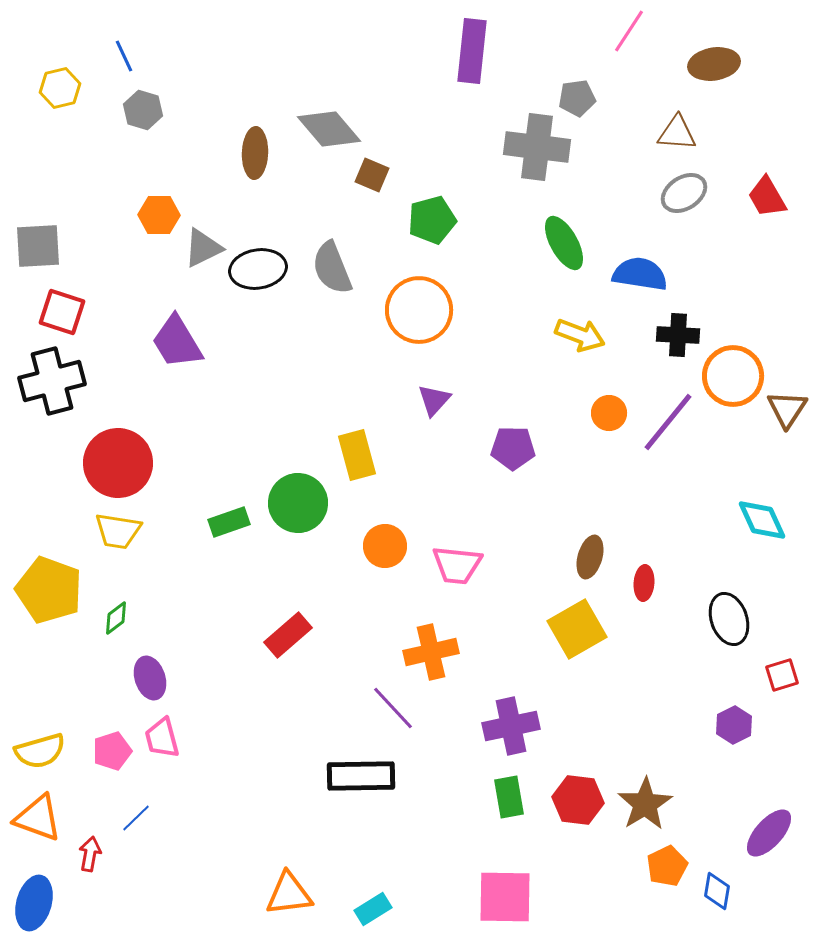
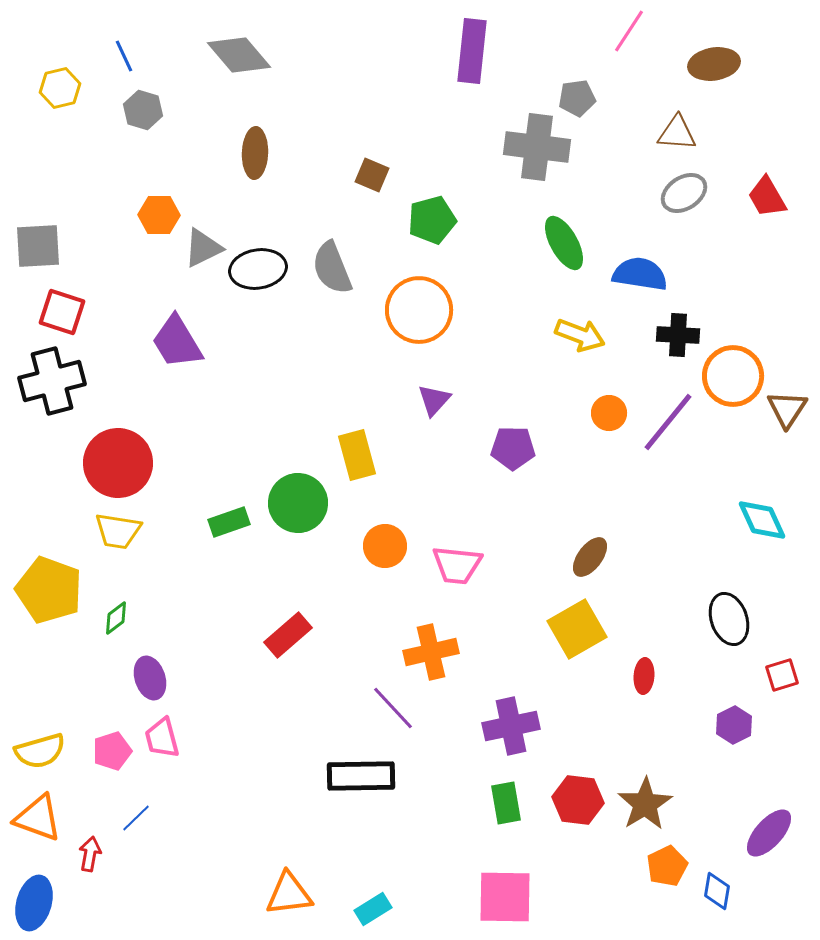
gray diamond at (329, 129): moved 90 px left, 74 px up
brown ellipse at (590, 557): rotated 21 degrees clockwise
red ellipse at (644, 583): moved 93 px down
green rectangle at (509, 797): moved 3 px left, 6 px down
